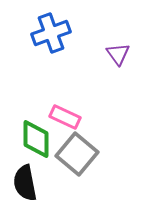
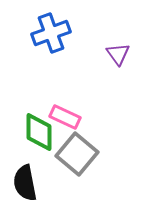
green diamond: moved 3 px right, 7 px up
